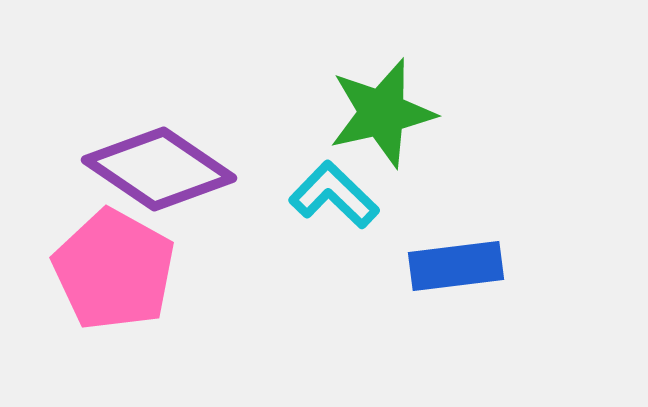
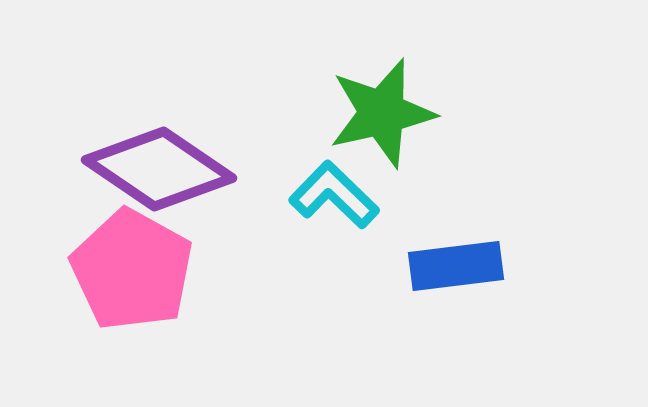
pink pentagon: moved 18 px right
